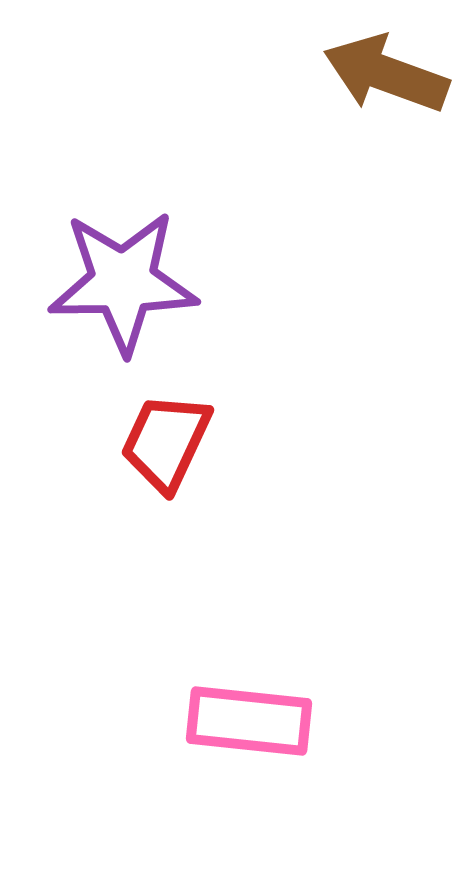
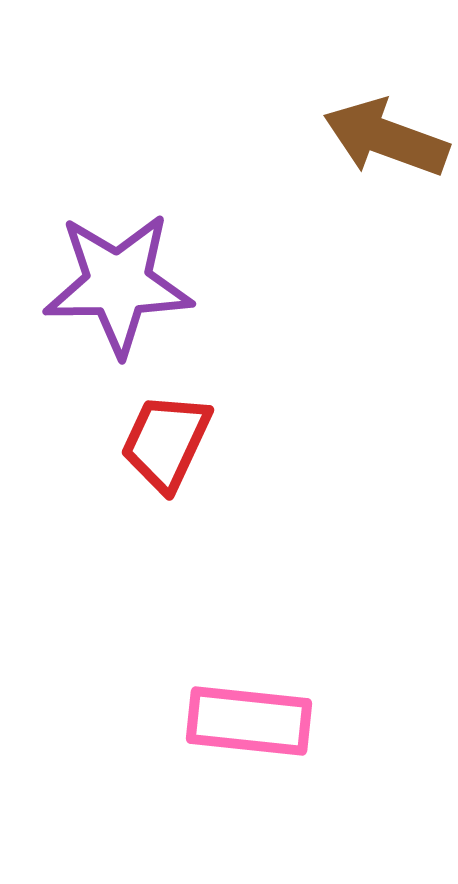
brown arrow: moved 64 px down
purple star: moved 5 px left, 2 px down
